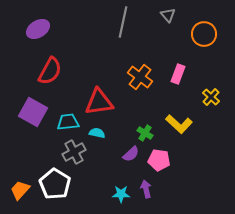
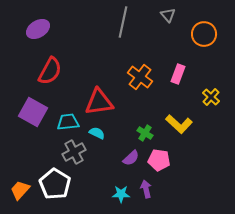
cyan semicircle: rotated 14 degrees clockwise
purple semicircle: moved 4 px down
